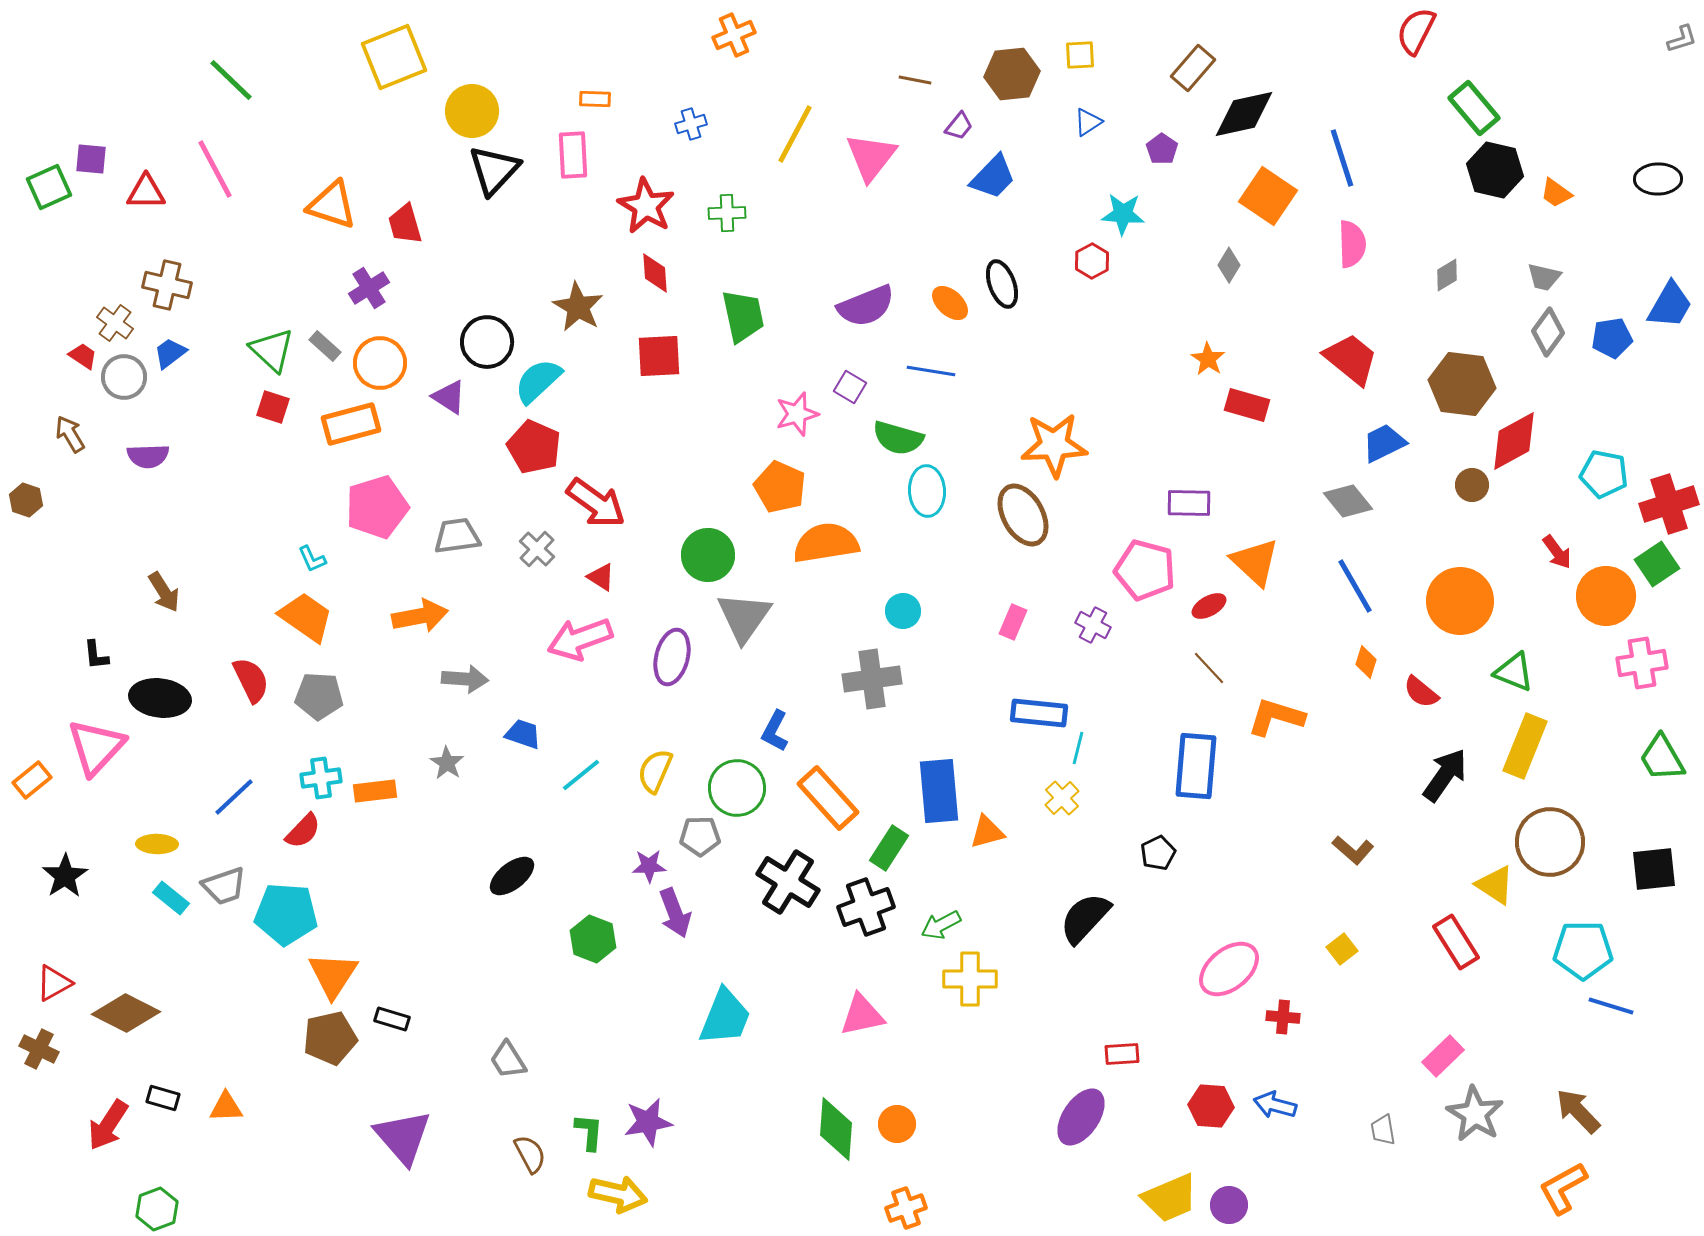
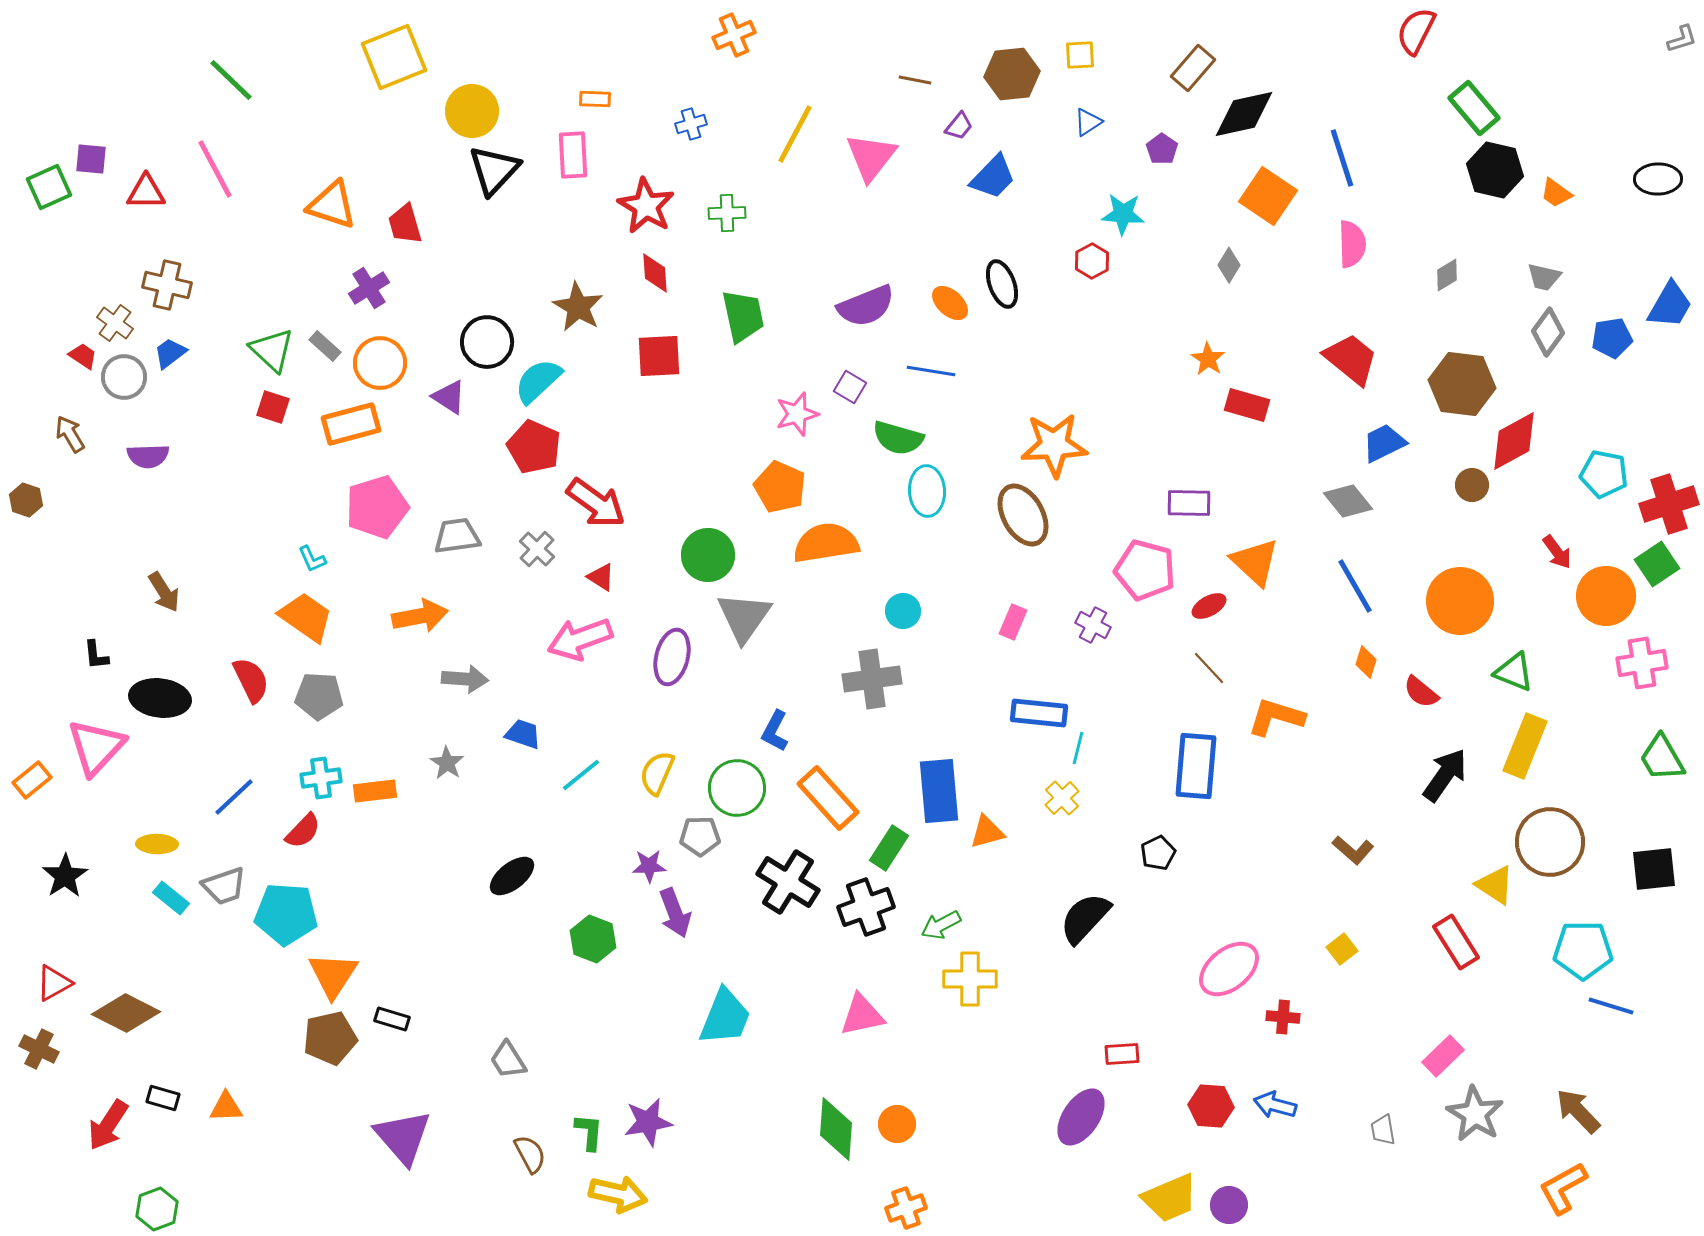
yellow semicircle at (655, 771): moved 2 px right, 2 px down
